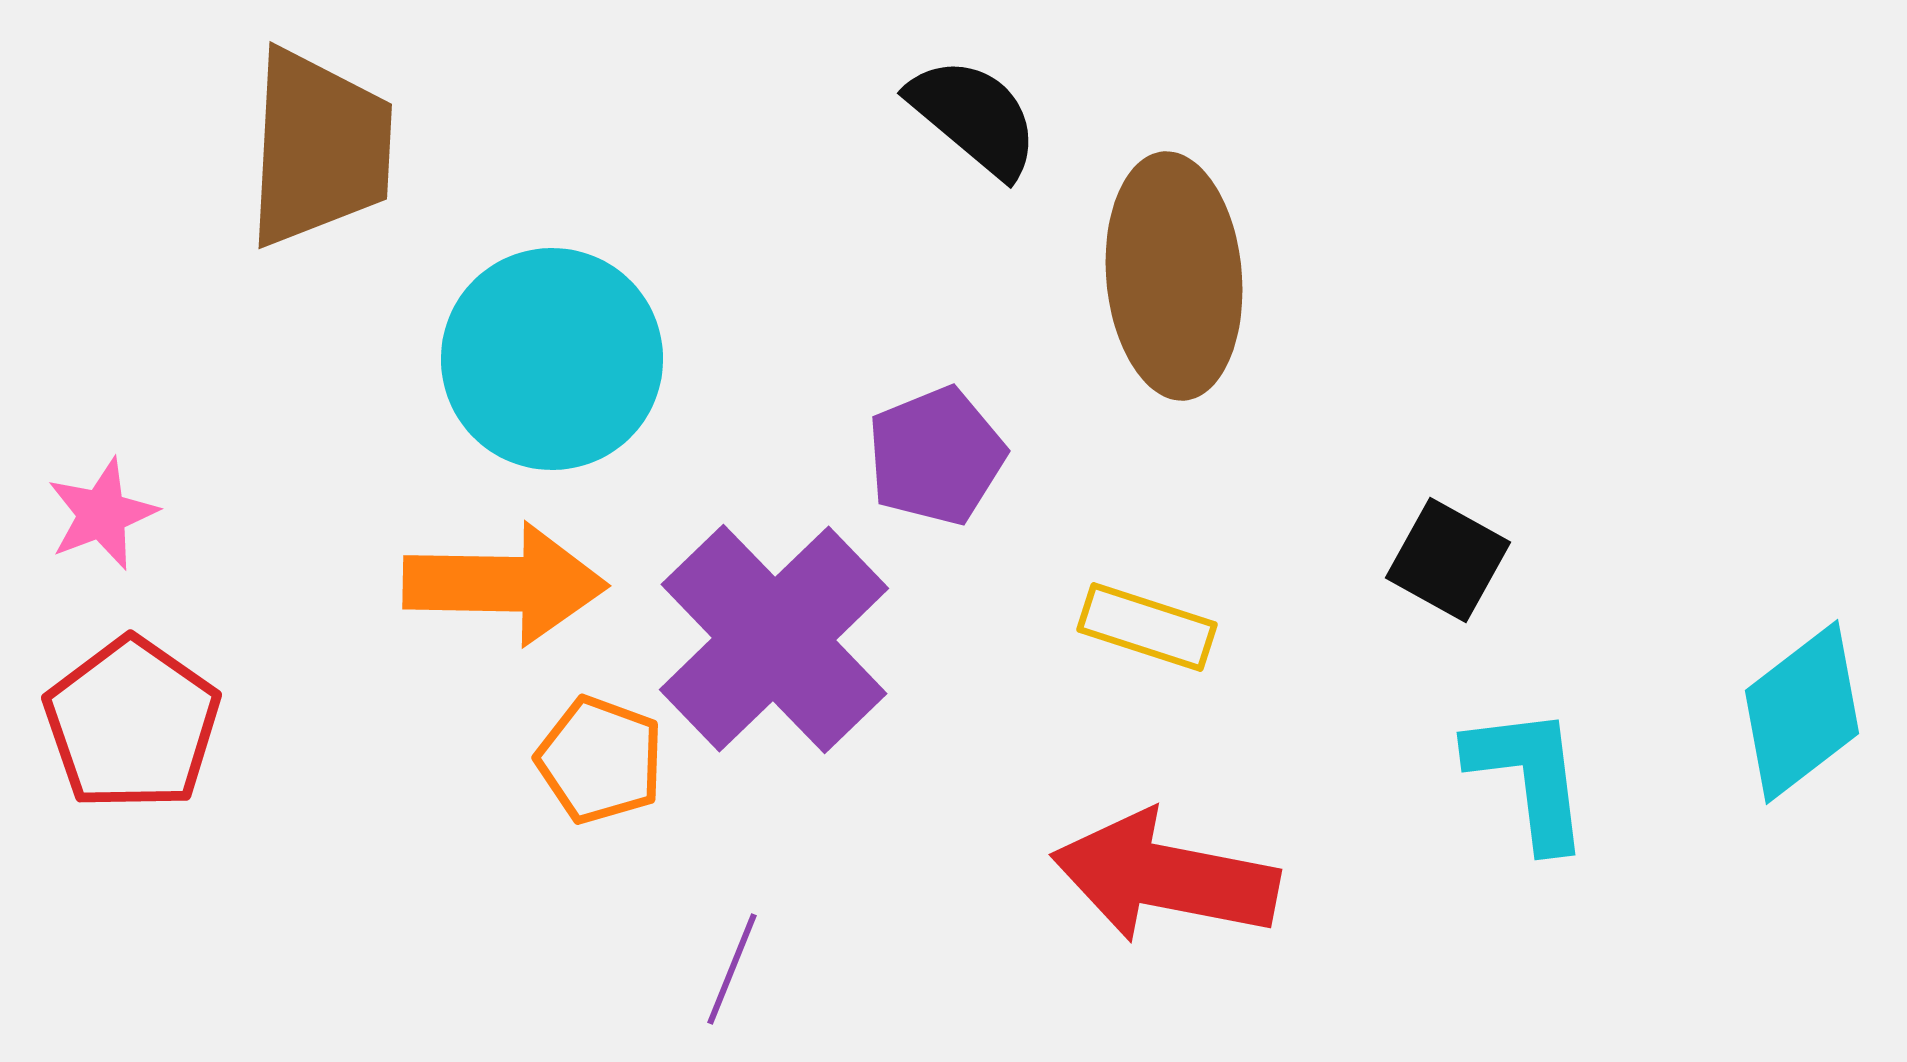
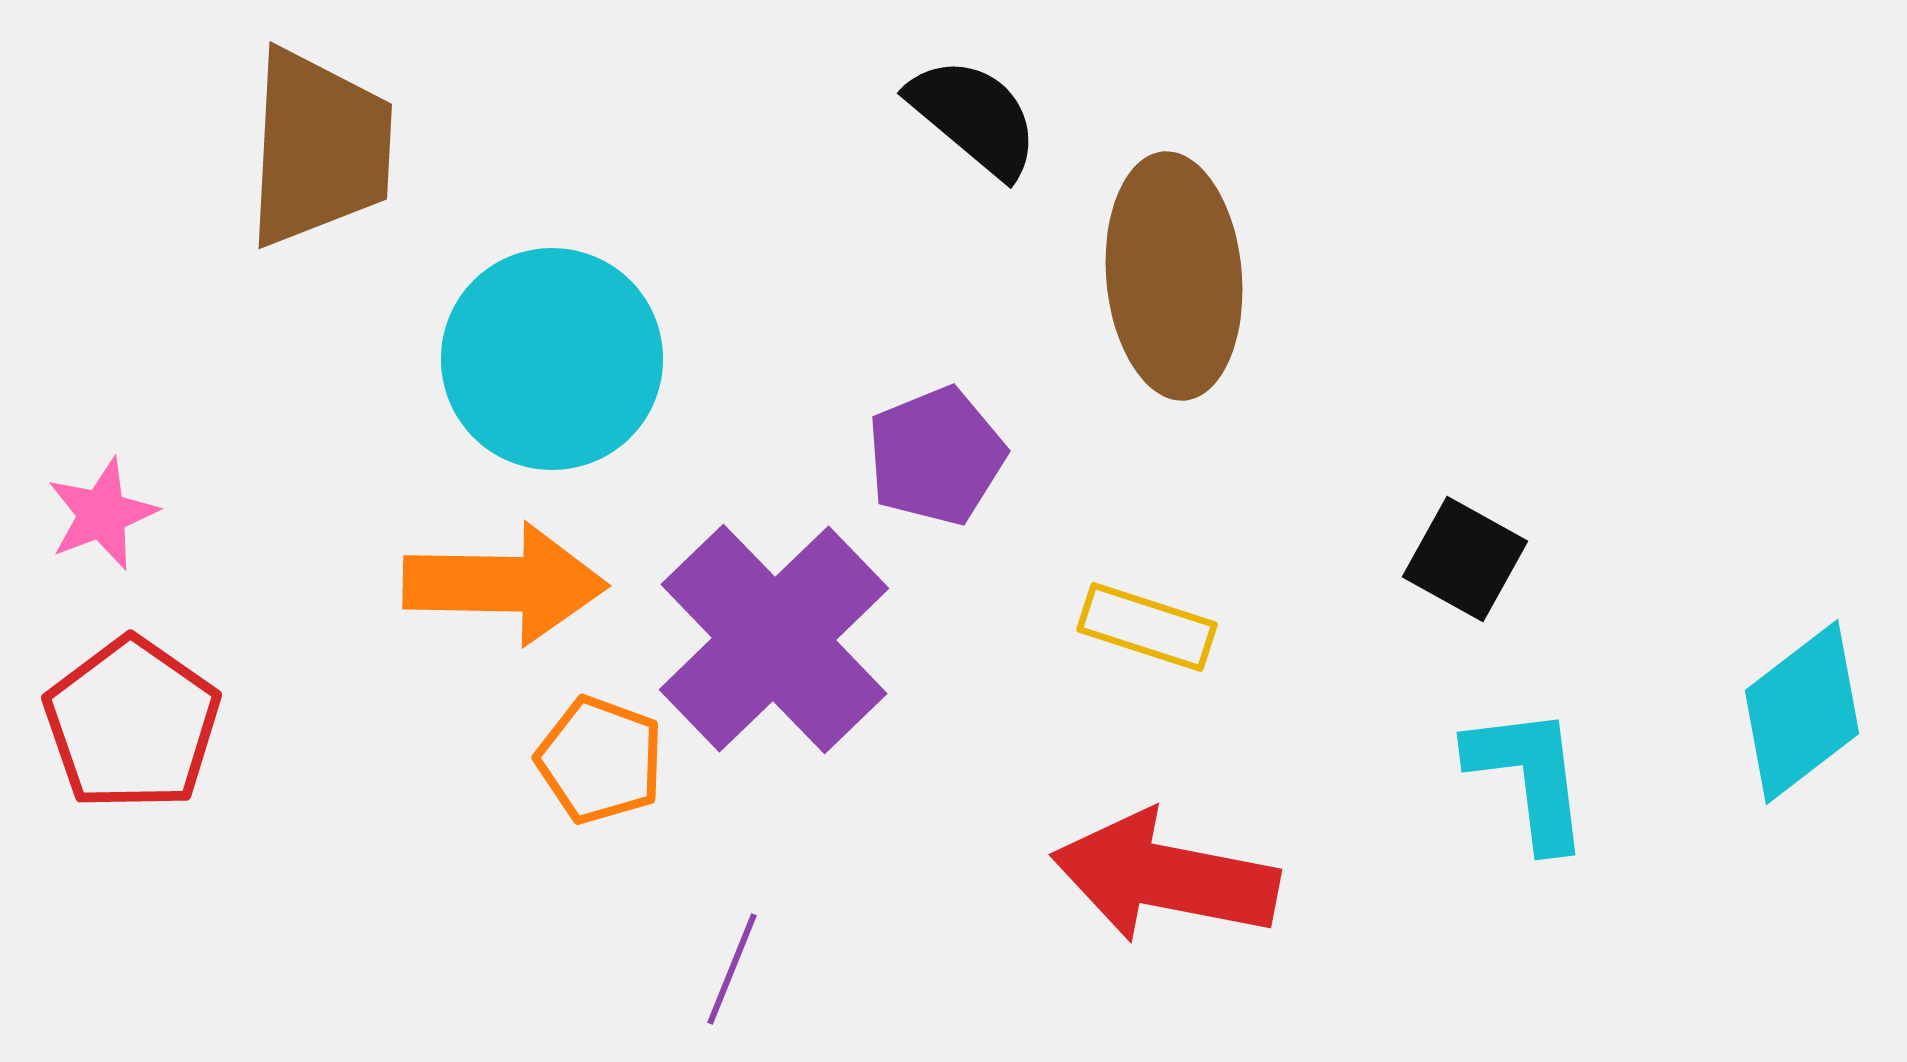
black square: moved 17 px right, 1 px up
